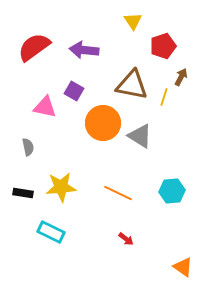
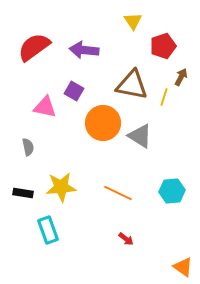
cyan rectangle: moved 3 px left, 2 px up; rotated 44 degrees clockwise
